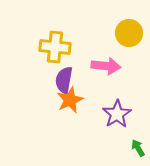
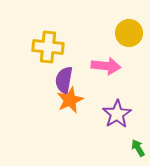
yellow cross: moved 7 px left
